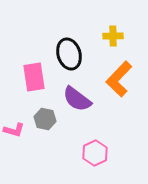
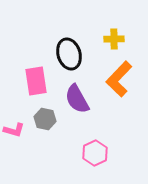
yellow cross: moved 1 px right, 3 px down
pink rectangle: moved 2 px right, 4 px down
purple semicircle: rotated 24 degrees clockwise
